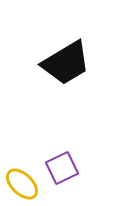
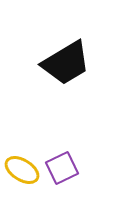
yellow ellipse: moved 14 px up; rotated 12 degrees counterclockwise
